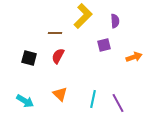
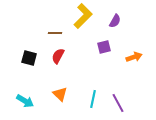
purple semicircle: rotated 32 degrees clockwise
purple square: moved 2 px down
